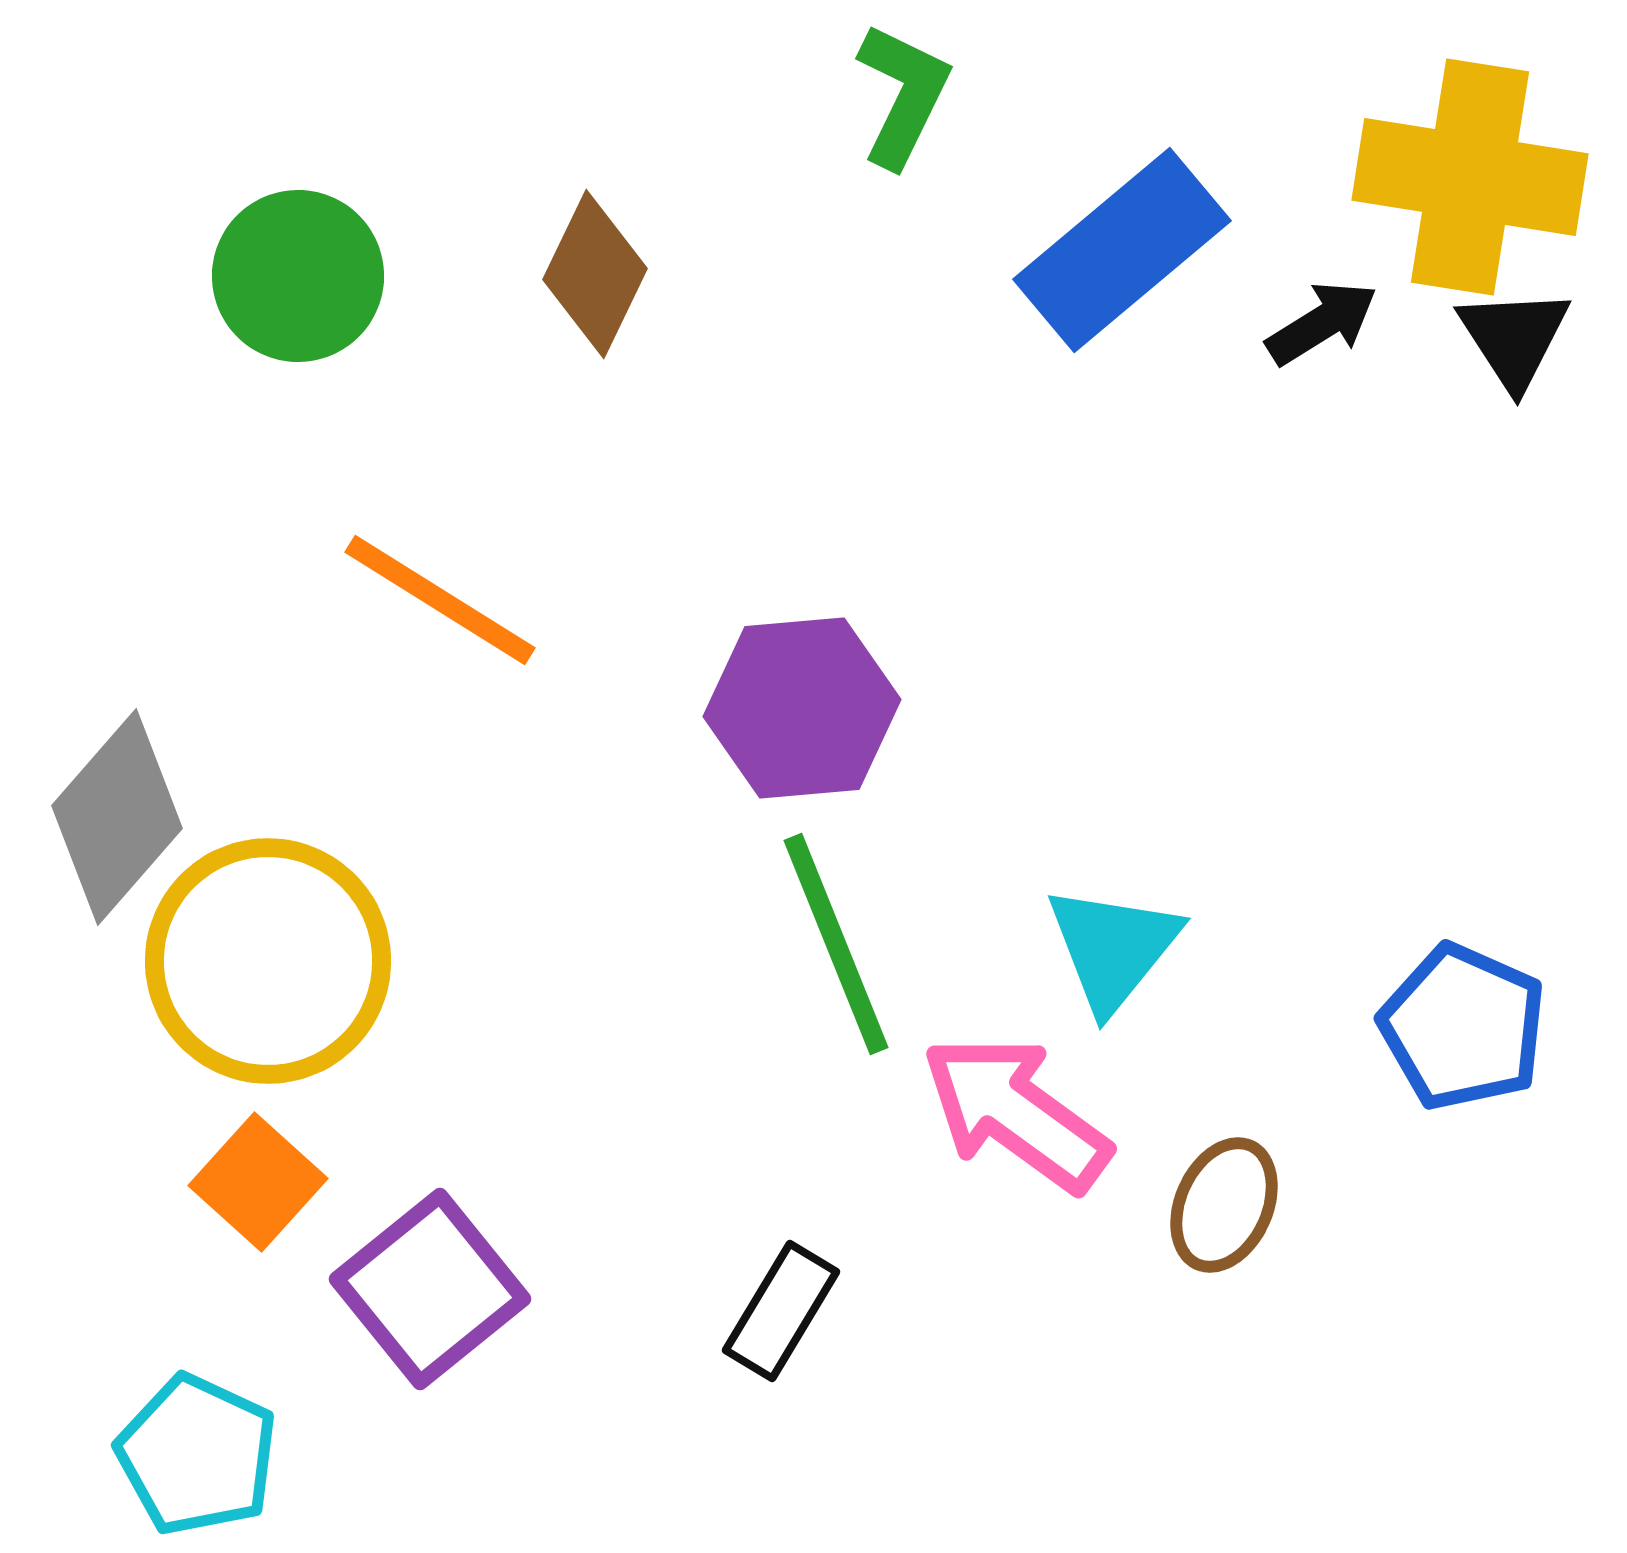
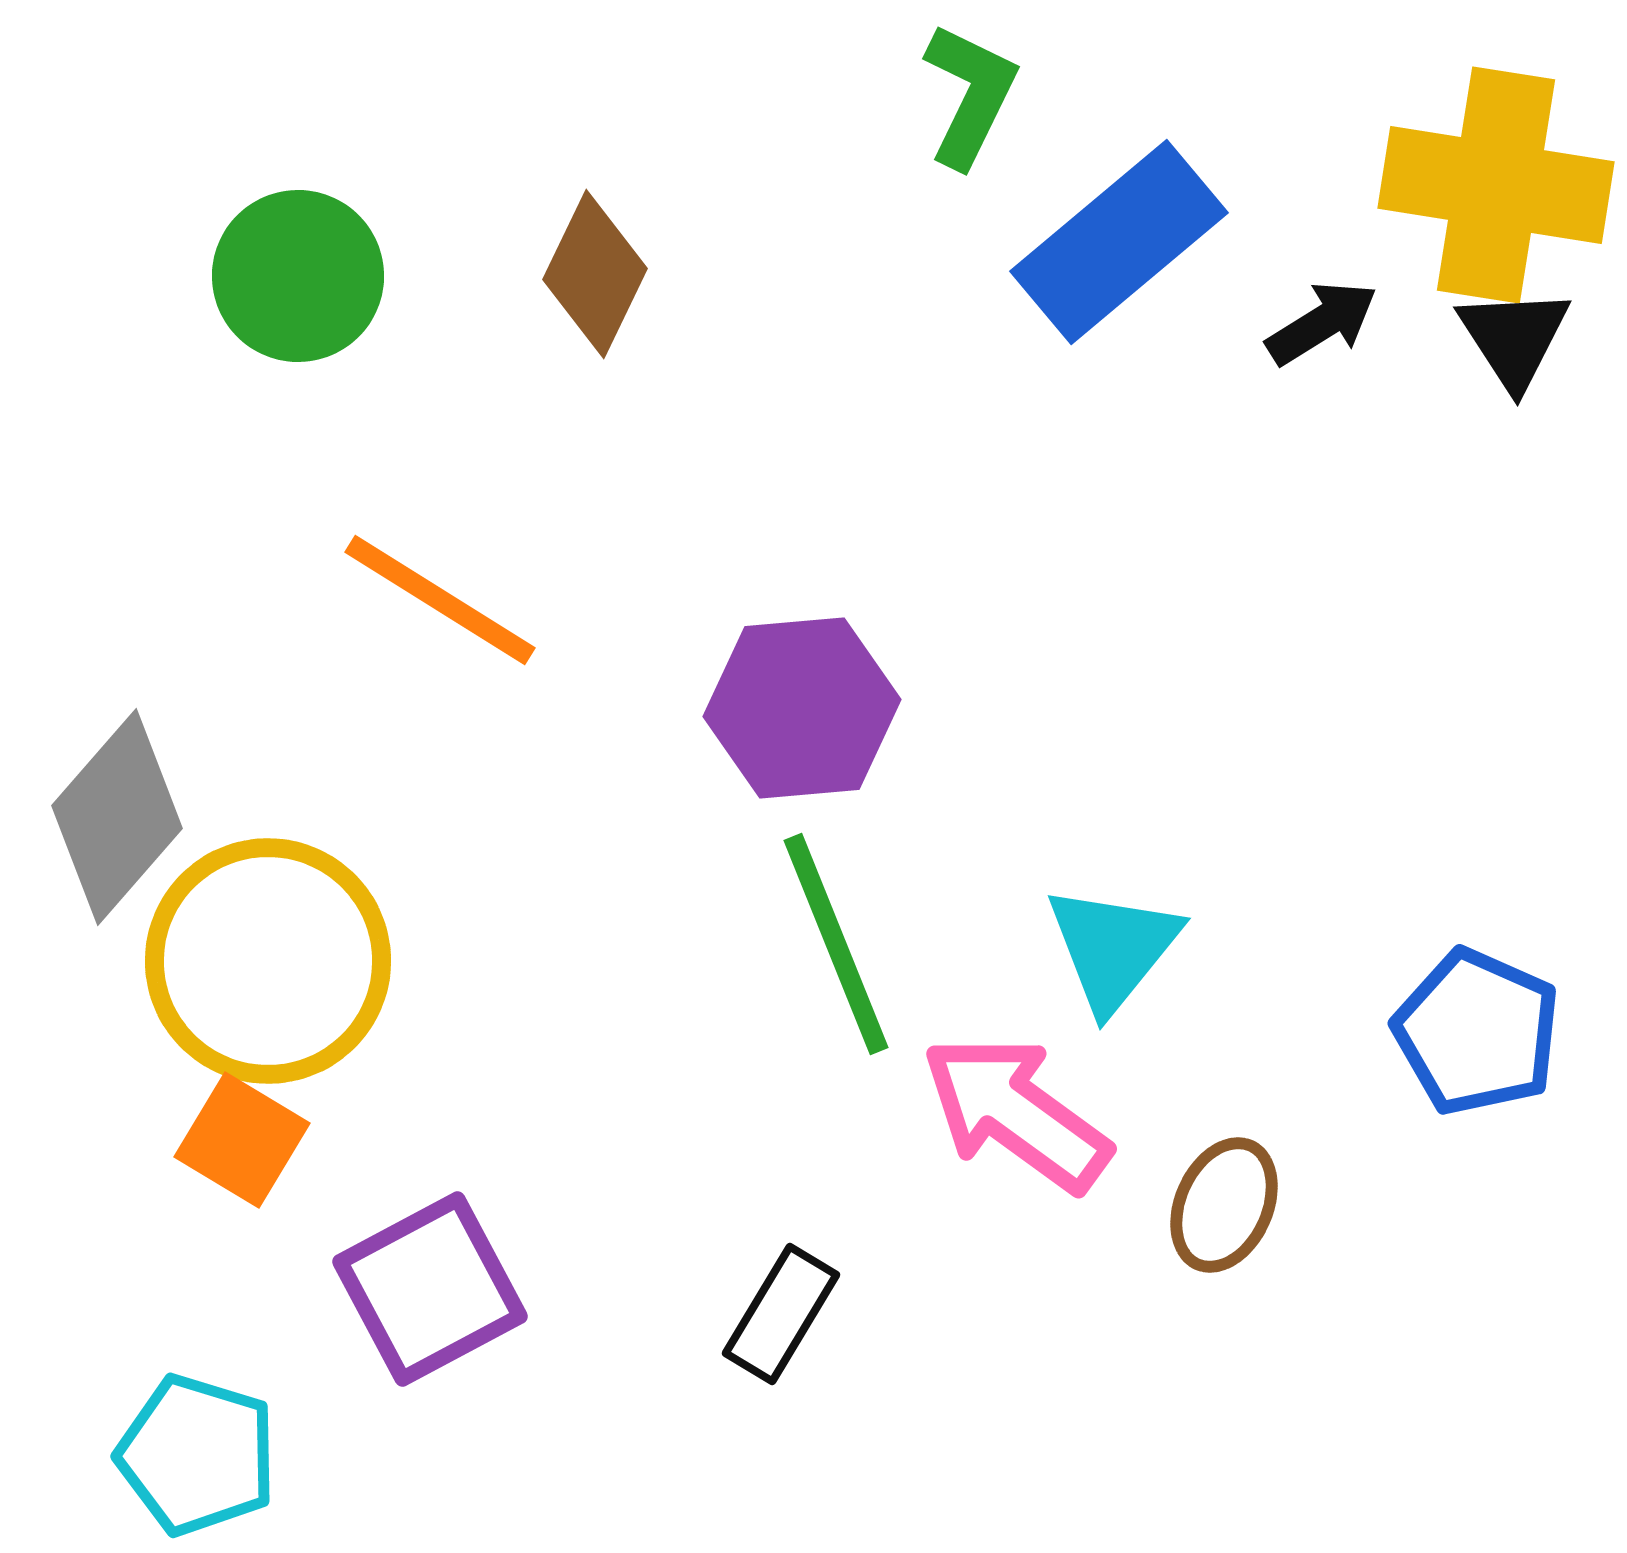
green L-shape: moved 67 px right
yellow cross: moved 26 px right, 8 px down
blue rectangle: moved 3 px left, 8 px up
blue pentagon: moved 14 px right, 5 px down
orange square: moved 16 px left, 42 px up; rotated 11 degrees counterclockwise
purple square: rotated 11 degrees clockwise
black rectangle: moved 3 px down
cyan pentagon: rotated 8 degrees counterclockwise
